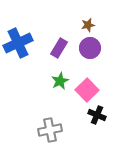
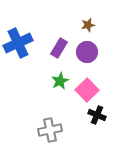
purple circle: moved 3 px left, 4 px down
